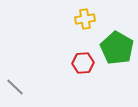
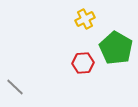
yellow cross: rotated 18 degrees counterclockwise
green pentagon: moved 1 px left
